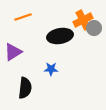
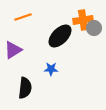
orange cross: rotated 18 degrees clockwise
black ellipse: rotated 35 degrees counterclockwise
purple triangle: moved 2 px up
